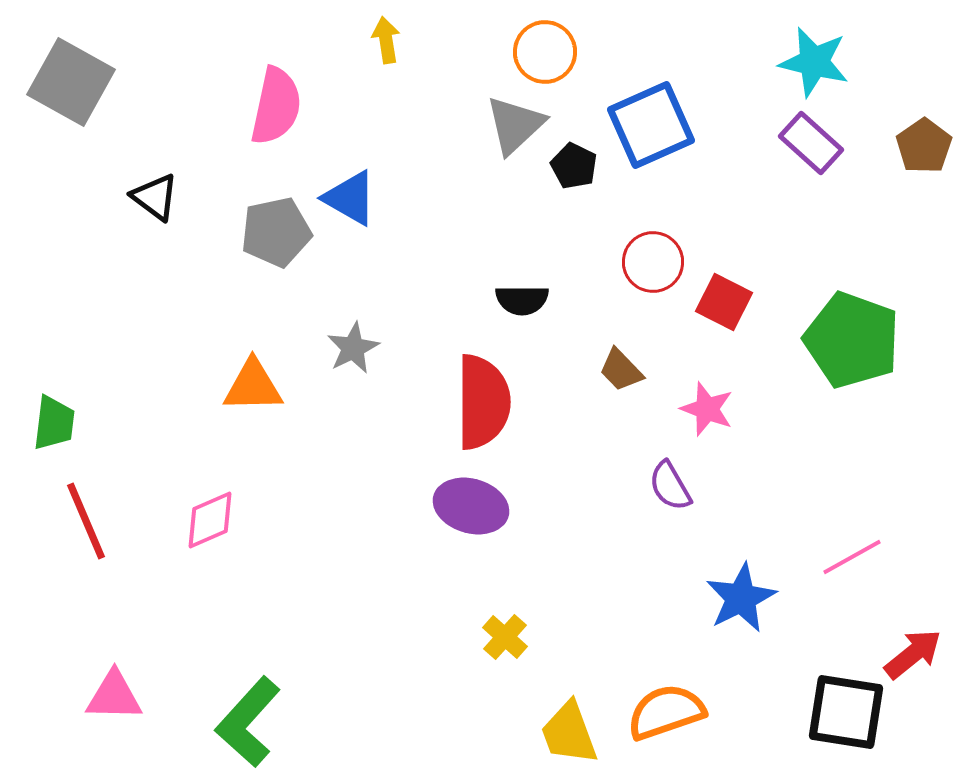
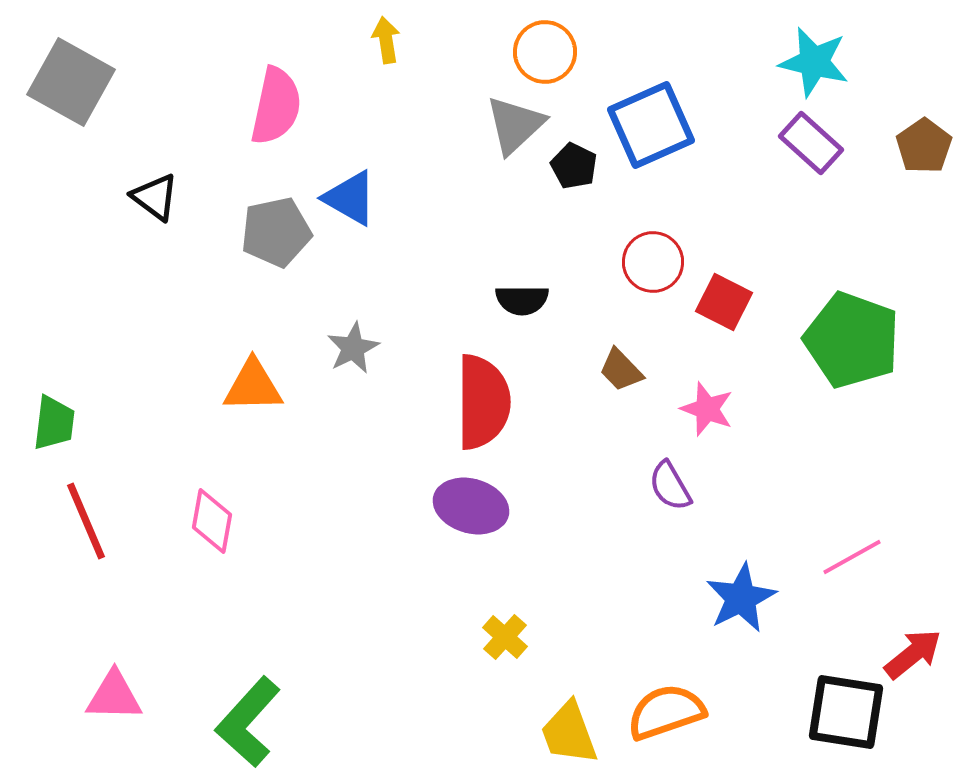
pink diamond: moved 2 px right, 1 px down; rotated 56 degrees counterclockwise
